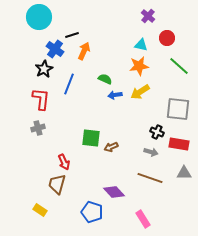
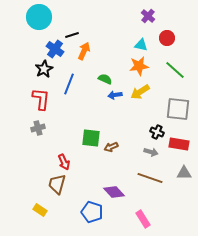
green line: moved 4 px left, 4 px down
